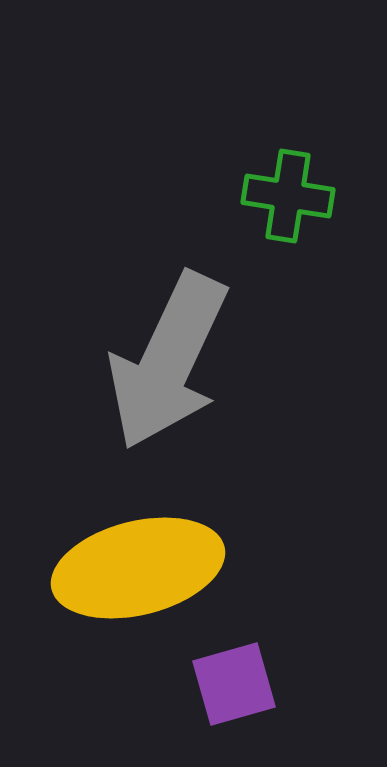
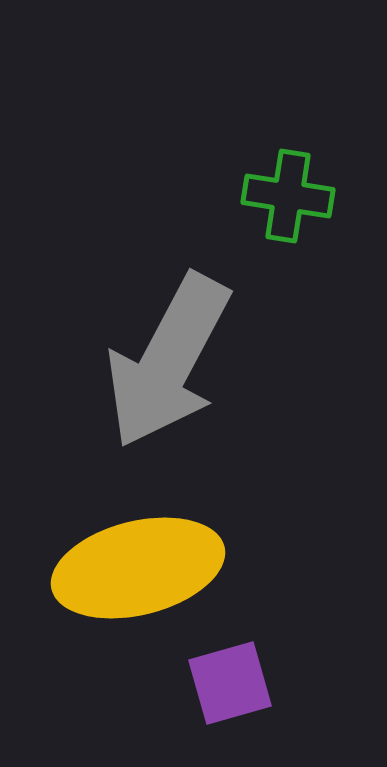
gray arrow: rotated 3 degrees clockwise
purple square: moved 4 px left, 1 px up
